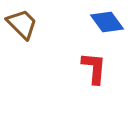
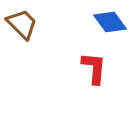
blue diamond: moved 3 px right
